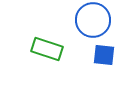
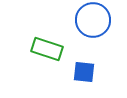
blue square: moved 20 px left, 17 px down
